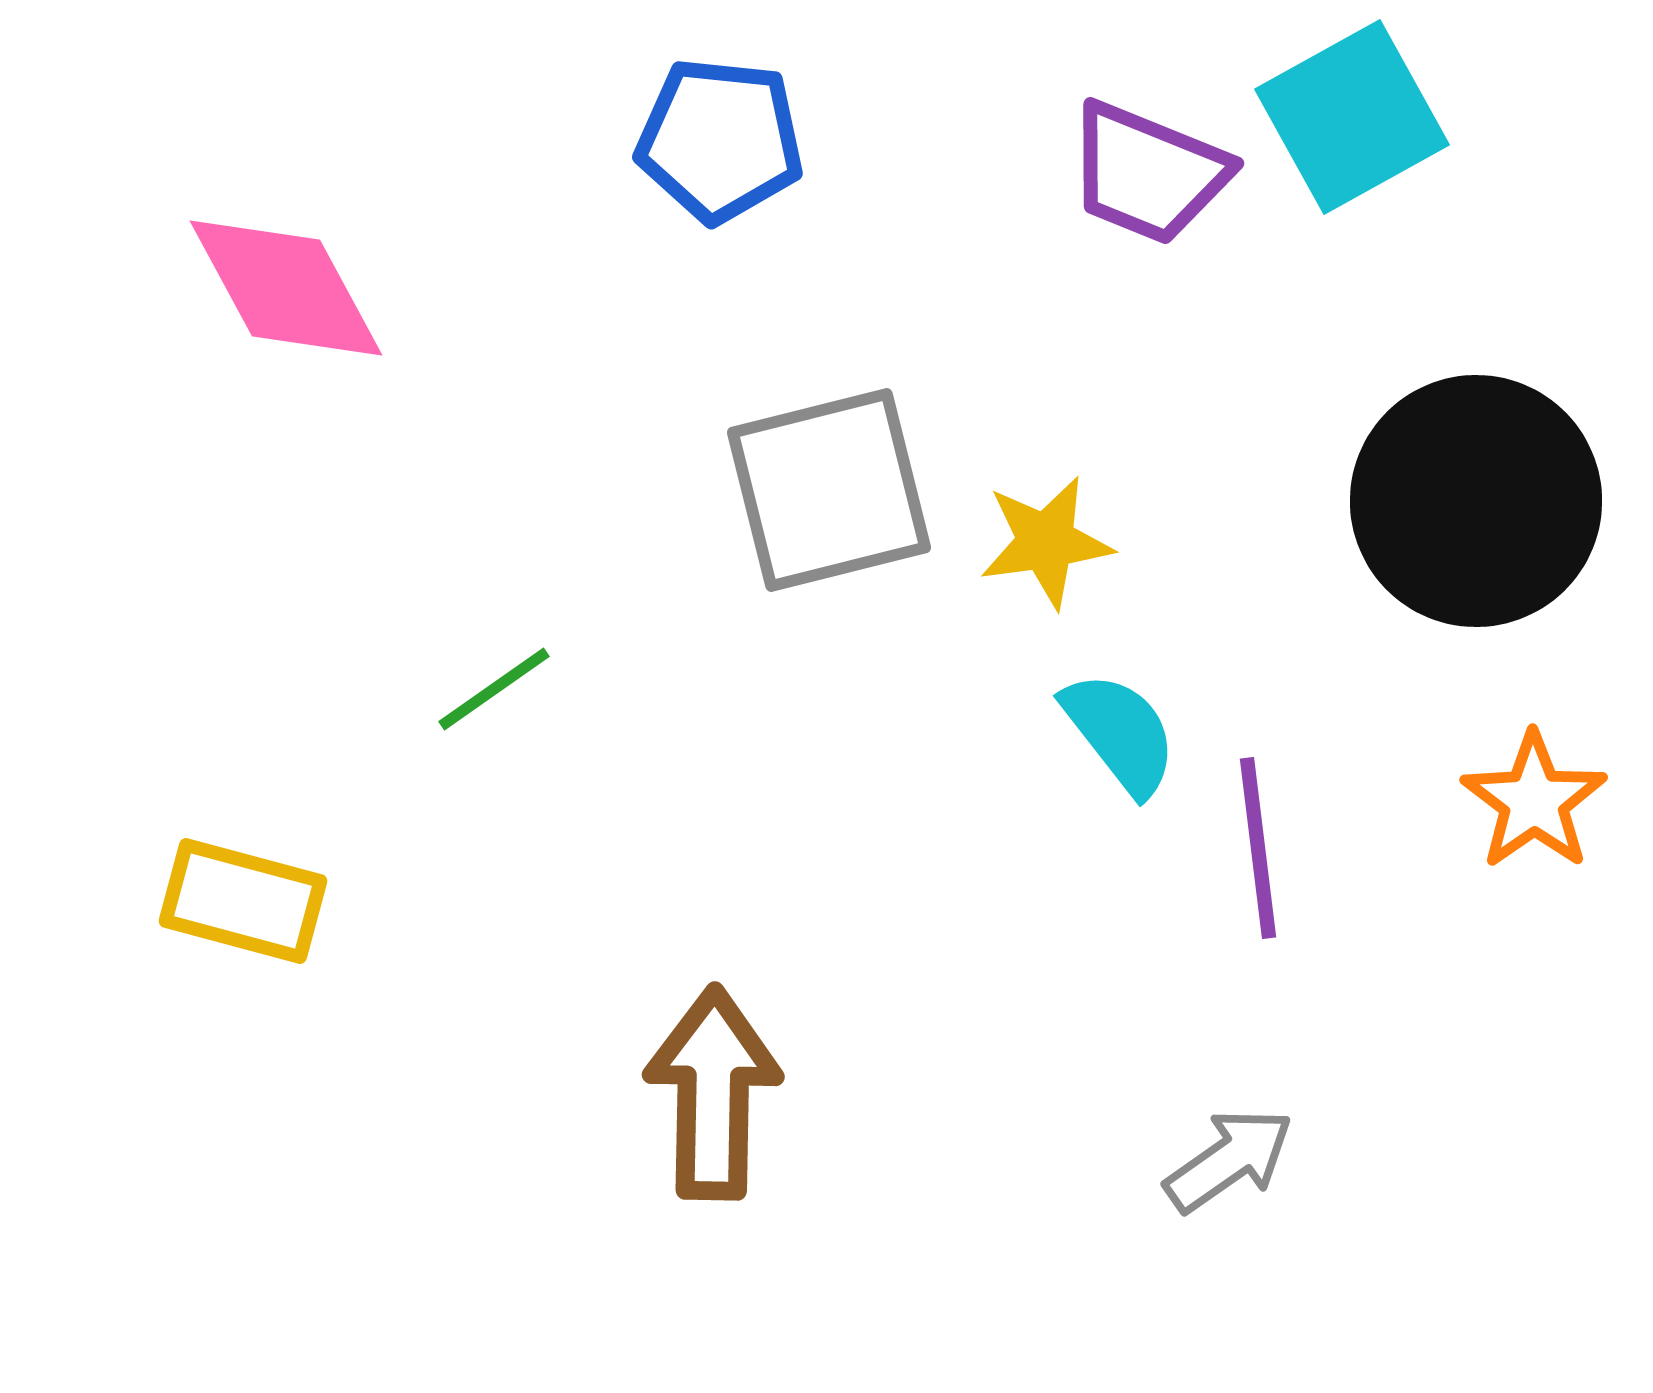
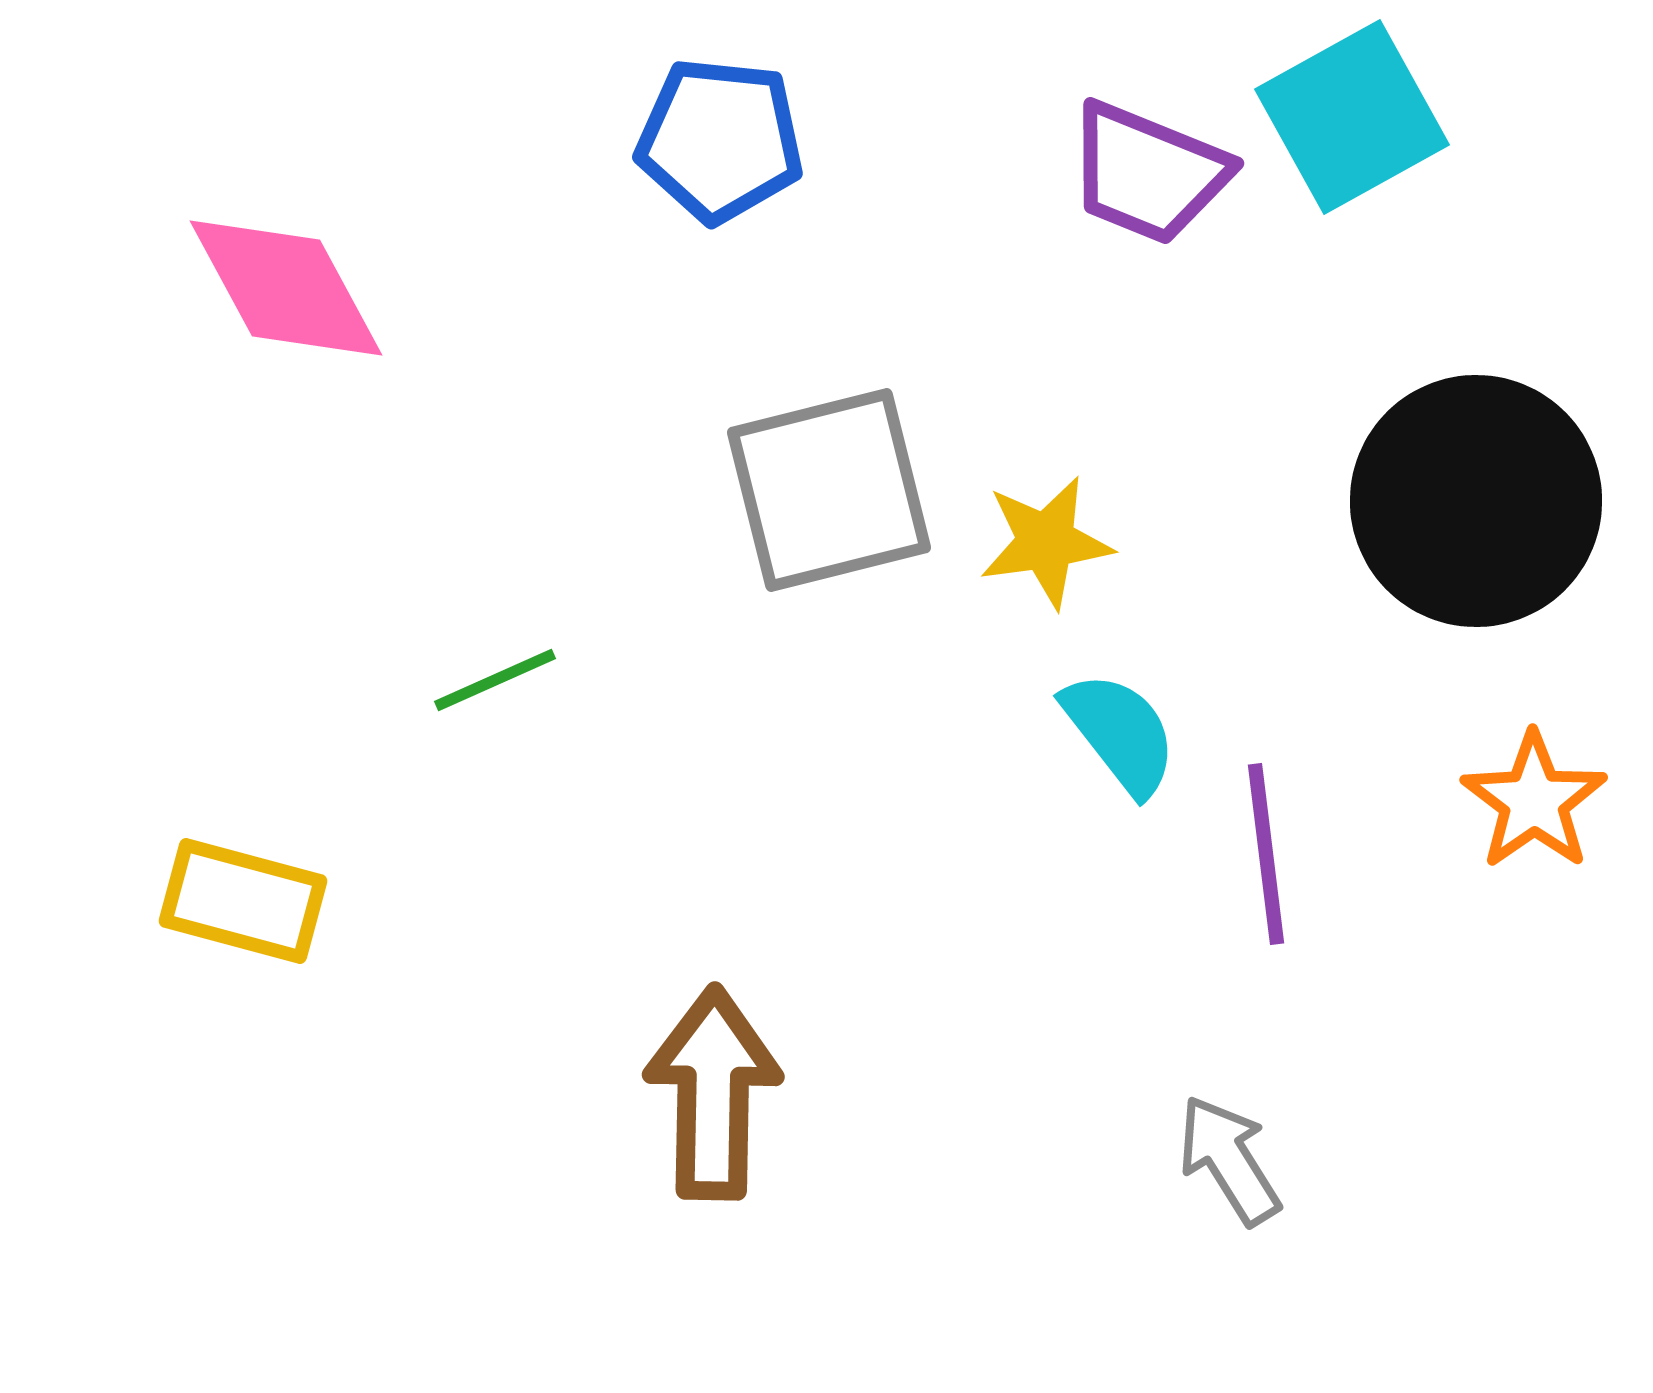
green line: moved 1 px right, 9 px up; rotated 11 degrees clockwise
purple line: moved 8 px right, 6 px down
gray arrow: rotated 87 degrees counterclockwise
